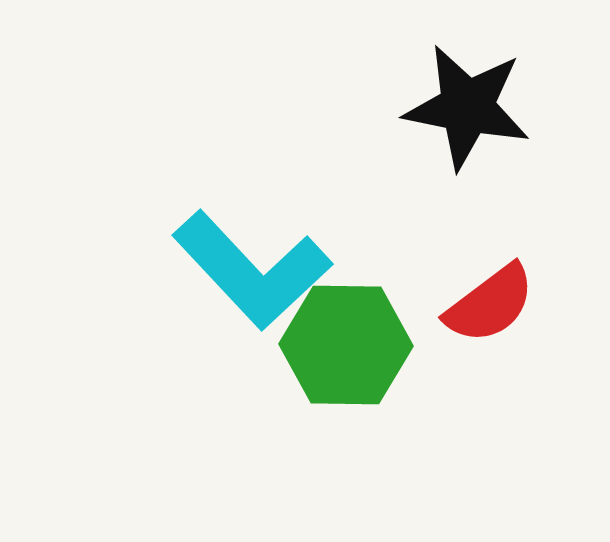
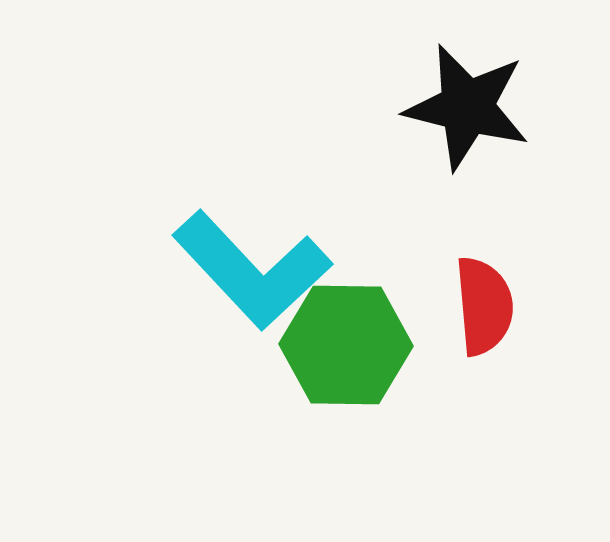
black star: rotated 3 degrees clockwise
red semicircle: moved 6 px left, 2 px down; rotated 58 degrees counterclockwise
